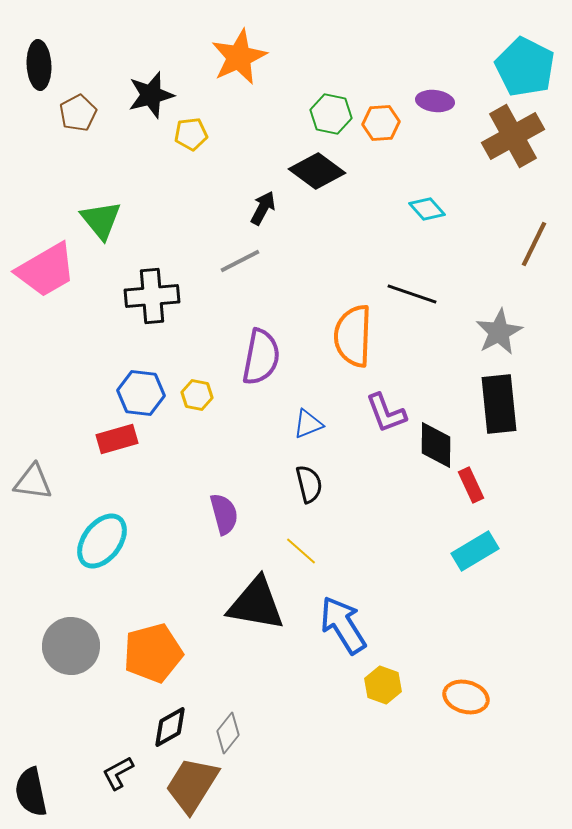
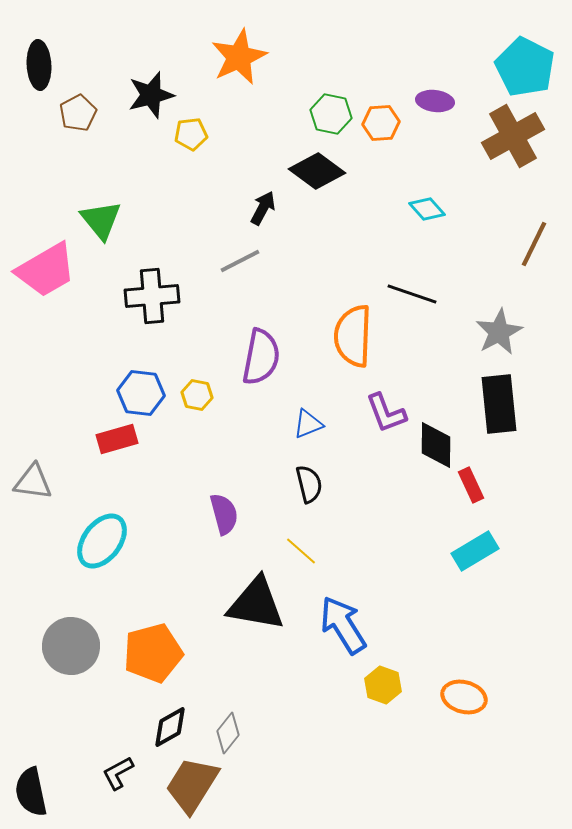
orange ellipse at (466, 697): moved 2 px left
